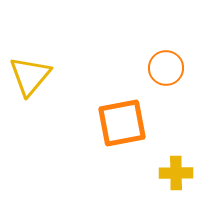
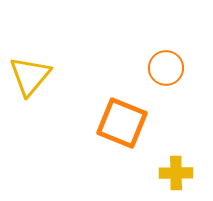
orange square: rotated 33 degrees clockwise
